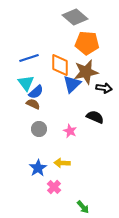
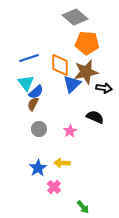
brown semicircle: rotated 88 degrees counterclockwise
pink star: rotated 16 degrees clockwise
